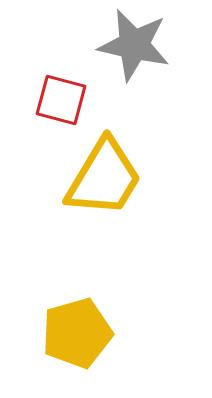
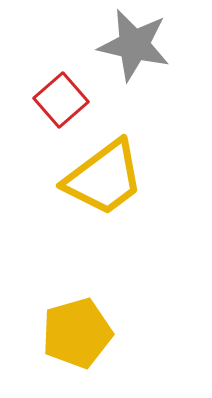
red square: rotated 34 degrees clockwise
yellow trapezoid: rotated 22 degrees clockwise
